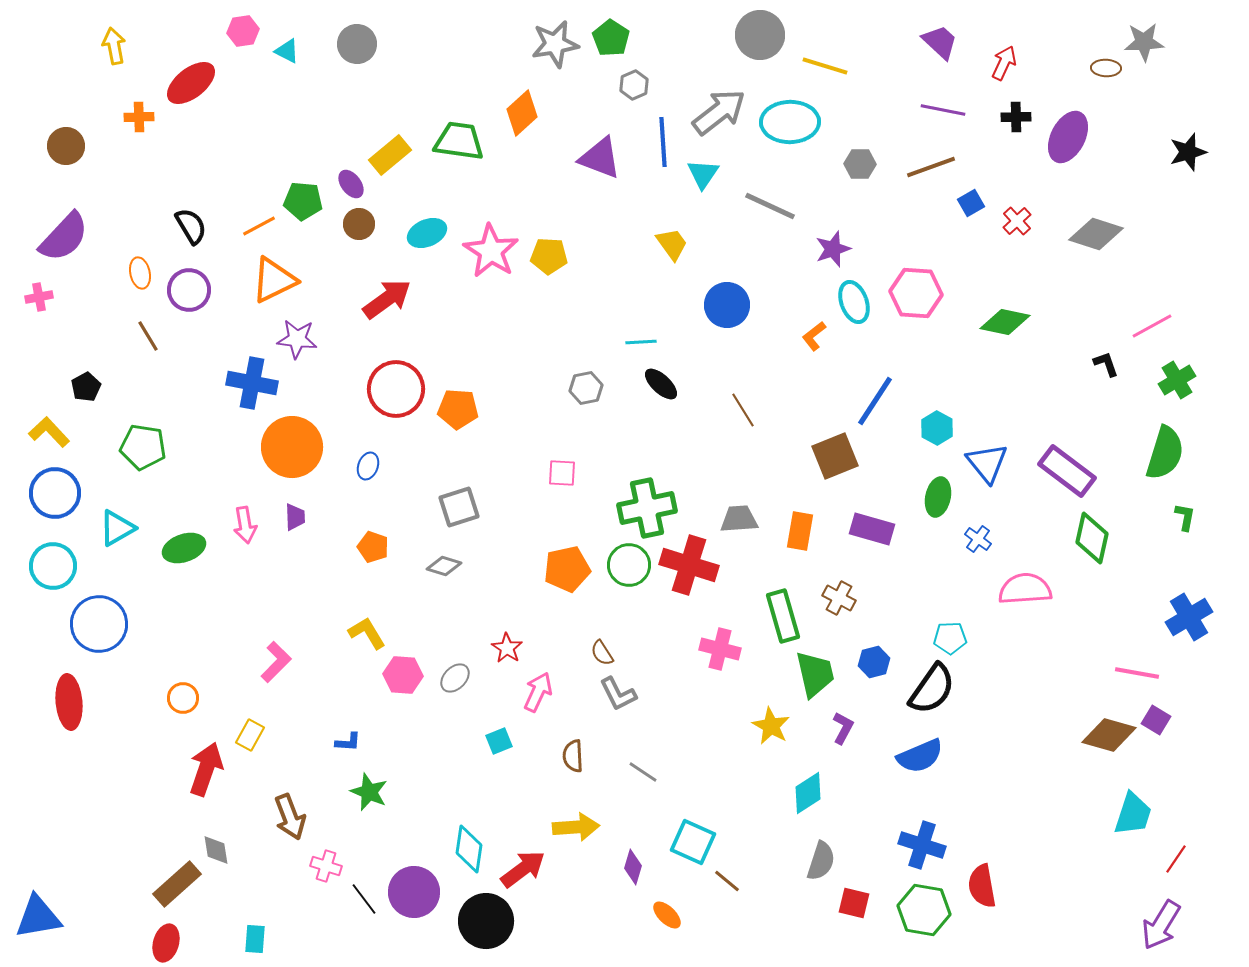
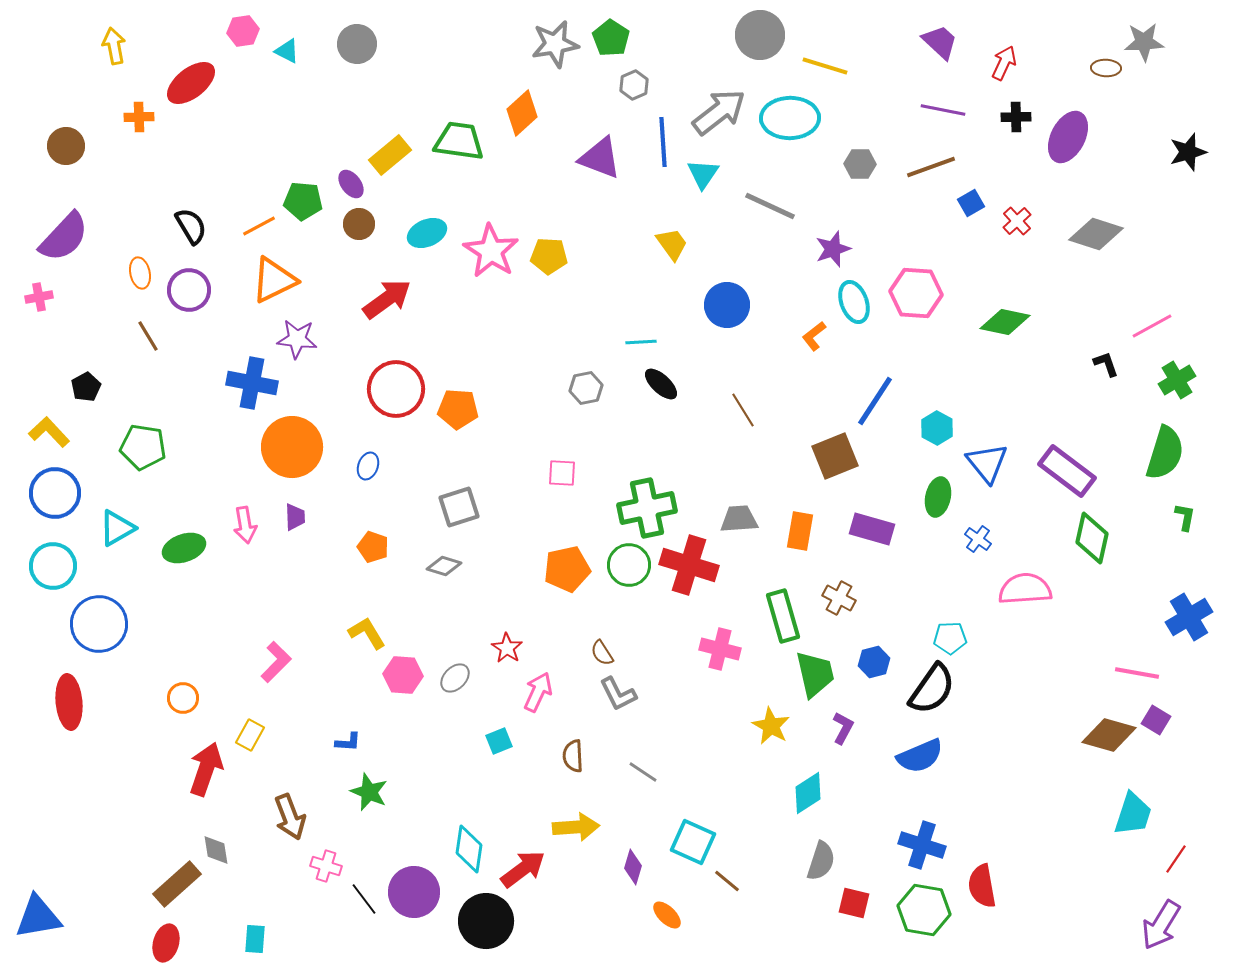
cyan ellipse at (790, 122): moved 4 px up
